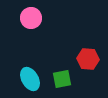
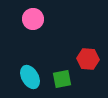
pink circle: moved 2 px right, 1 px down
cyan ellipse: moved 2 px up
